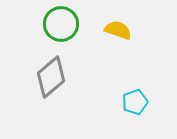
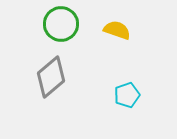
yellow semicircle: moved 1 px left
cyan pentagon: moved 8 px left, 7 px up
